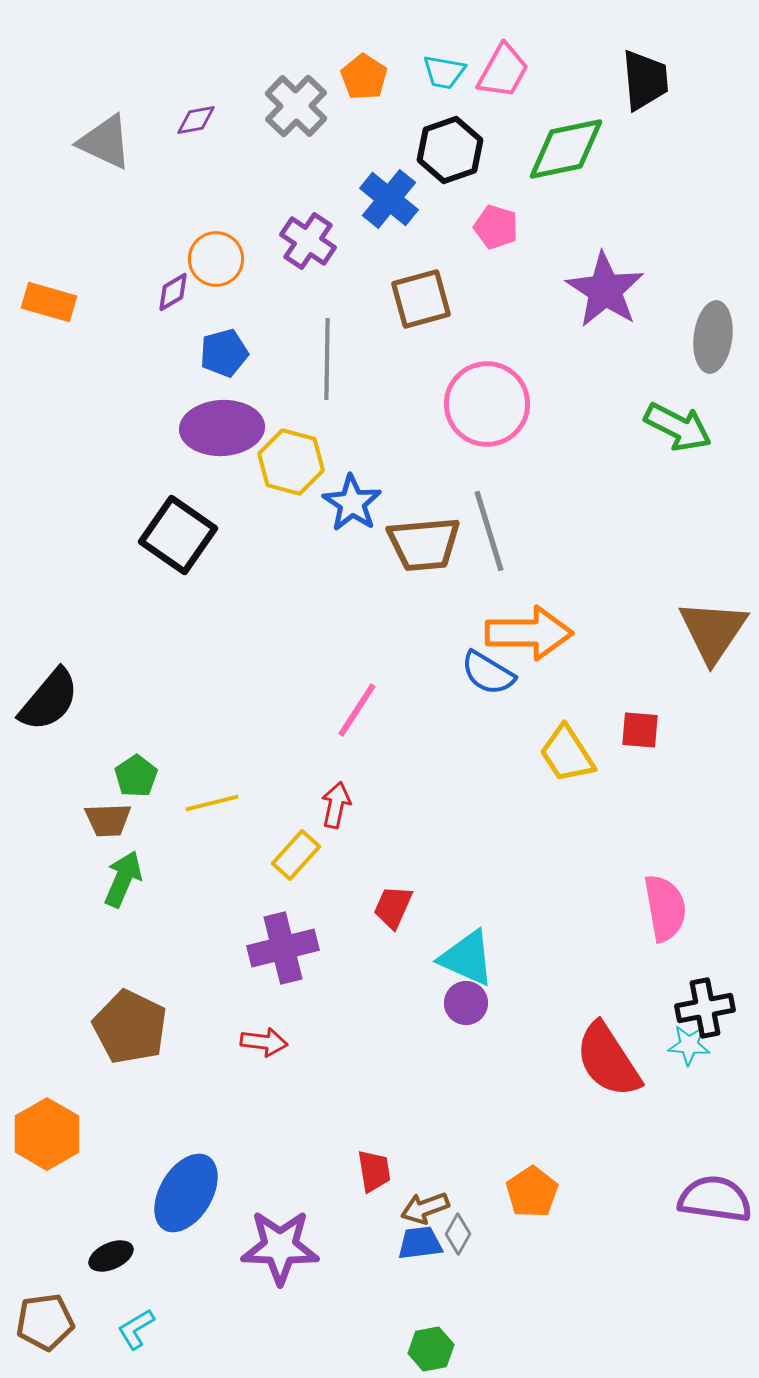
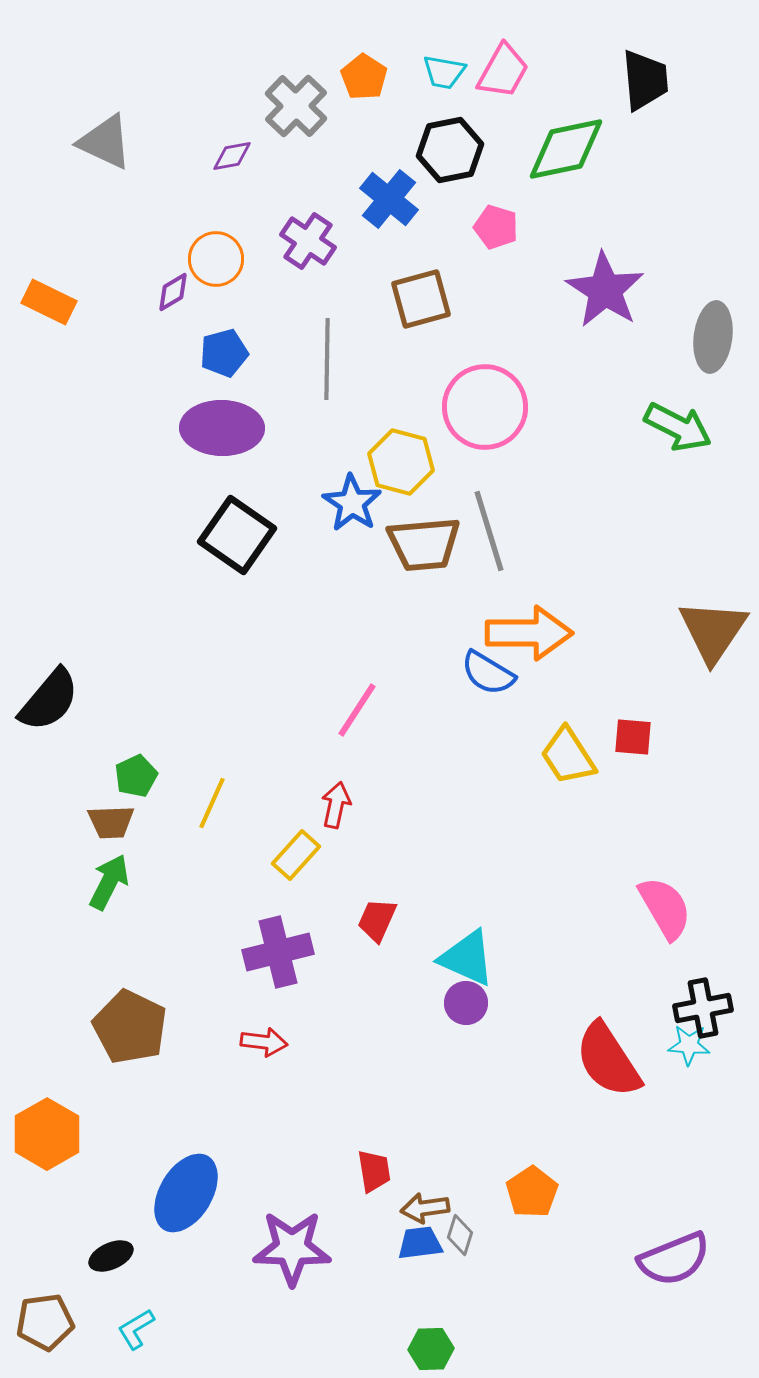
purple diamond at (196, 120): moved 36 px right, 36 px down
black hexagon at (450, 150): rotated 8 degrees clockwise
orange rectangle at (49, 302): rotated 10 degrees clockwise
pink circle at (487, 404): moved 2 px left, 3 px down
purple ellipse at (222, 428): rotated 4 degrees clockwise
yellow hexagon at (291, 462): moved 110 px right
black square at (178, 535): moved 59 px right
red square at (640, 730): moved 7 px left, 7 px down
yellow trapezoid at (567, 754): moved 1 px right, 2 px down
green pentagon at (136, 776): rotated 9 degrees clockwise
yellow line at (212, 803): rotated 52 degrees counterclockwise
brown trapezoid at (108, 820): moved 3 px right, 2 px down
green arrow at (123, 879): moved 14 px left, 3 px down; rotated 4 degrees clockwise
red trapezoid at (393, 907): moved 16 px left, 13 px down
pink semicircle at (665, 908): rotated 20 degrees counterclockwise
purple cross at (283, 948): moved 5 px left, 4 px down
black cross at (705, 1008): moved 2 px left
purple semicircle at (715, 1199): moved 41 px left, 60 px down; rotated 150 degrees clockwise
brown arrow at (425, 1208): rotated 12 degrees clockwise
gray diamond at (458, 1234): moved 2 px right, 1 px down; rotated 12 degrees counterclockwise
purple star at (280, 1247): moved 12 px right, 1 px down
green hexagon at (431, 1349): rotated 9 degrees clockwise
